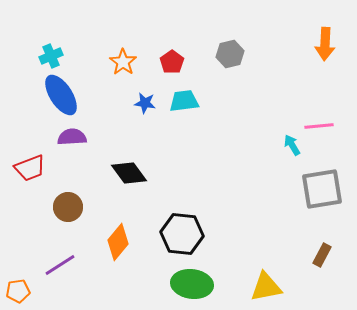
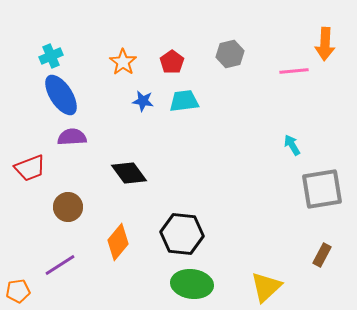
blue star: moved 2 px left, 2 px up
pink line: moved 25 px left, 55 px up
yellow triangle: rotated 32 degrees counterclockwise
